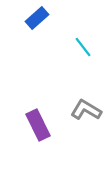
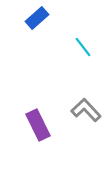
gray L-shape: rotated 16 degrees clockwise
